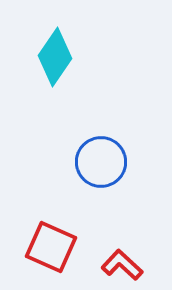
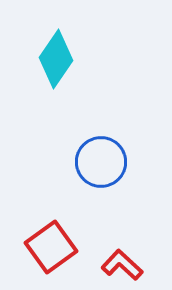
cyan diamond: moved 1 px right, 2 px down
red square: rotated 30 degrees clockwise
